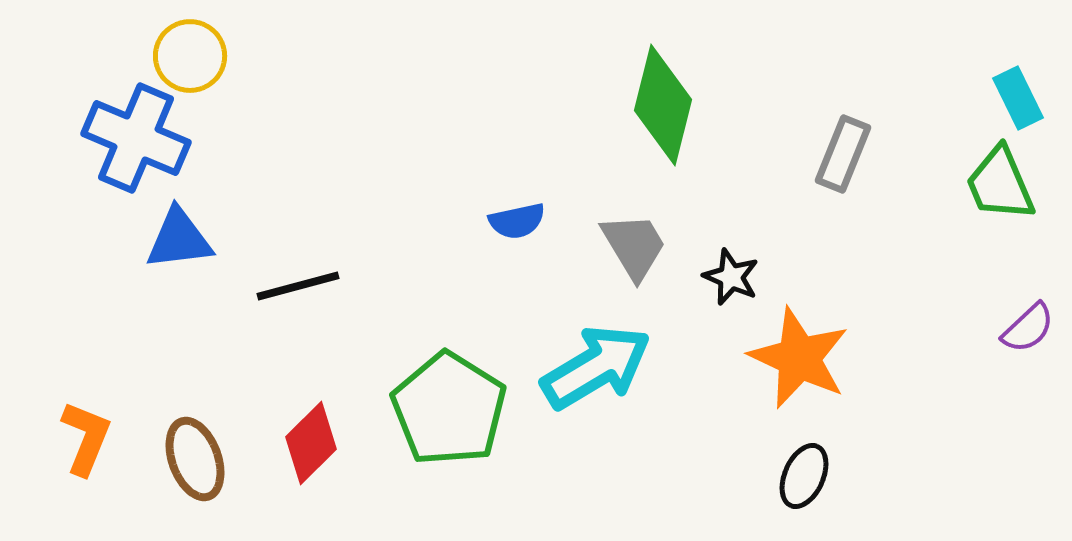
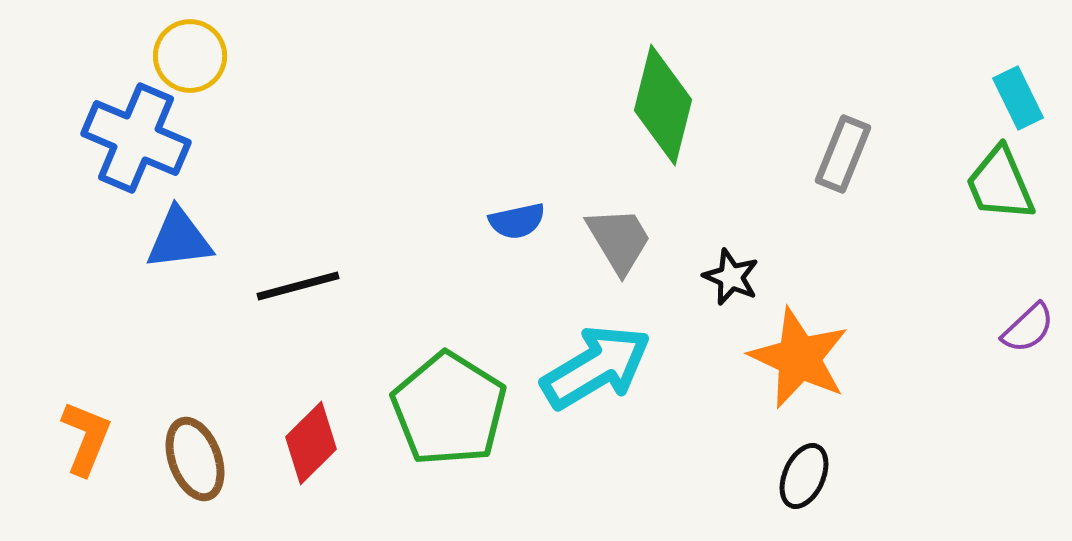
gray trapezoid: moved 15 px left, 6 px up
